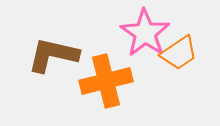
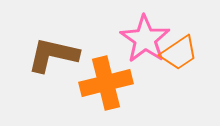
pink star: moved 6 px down
orange cross: moved 2 px down
